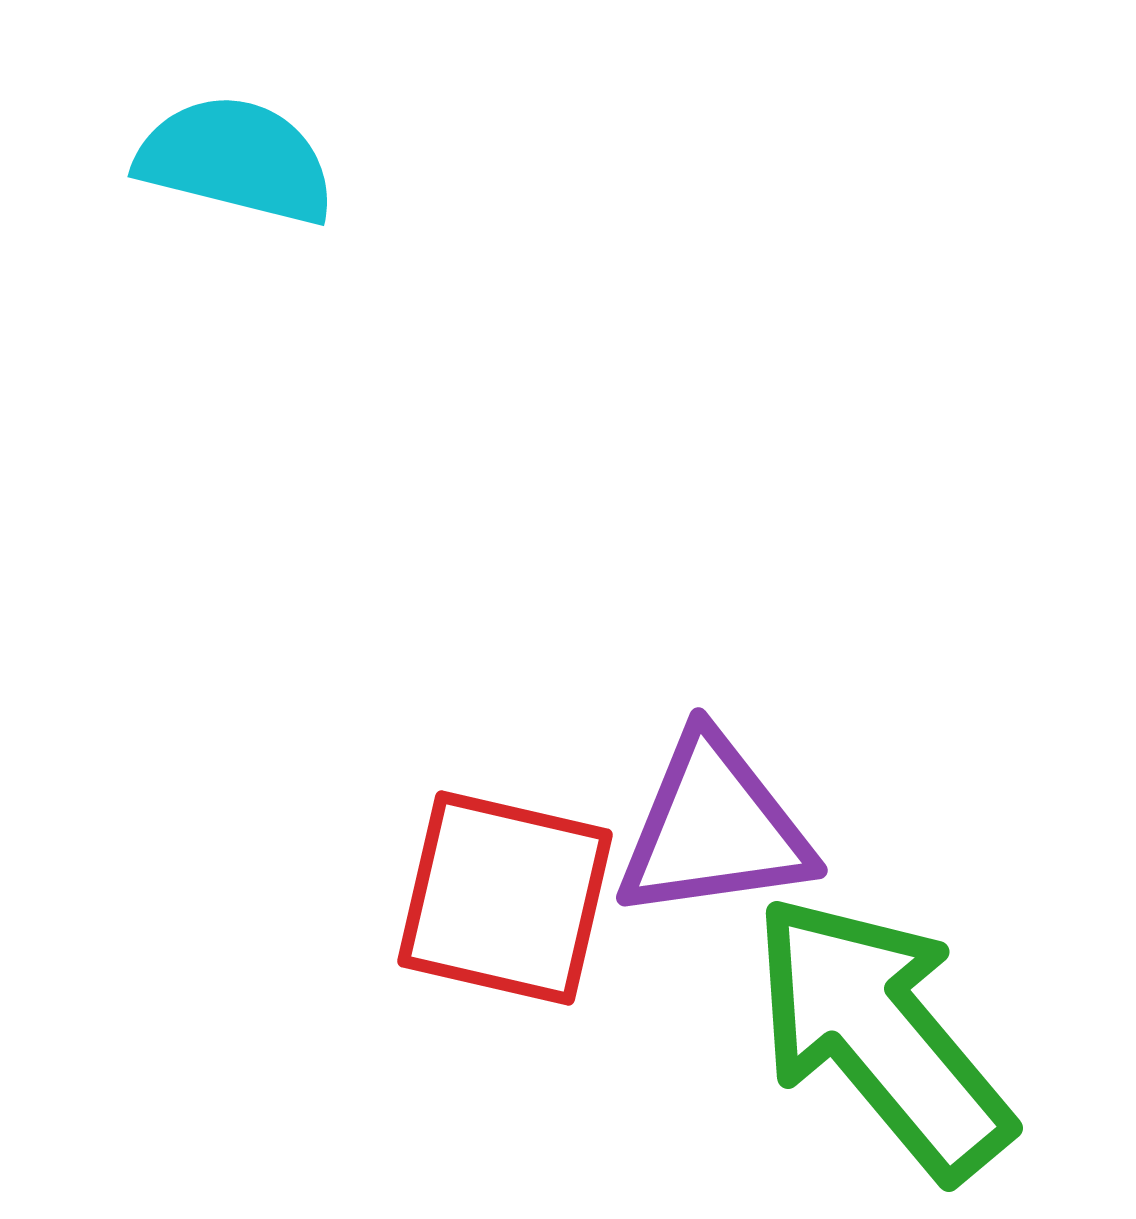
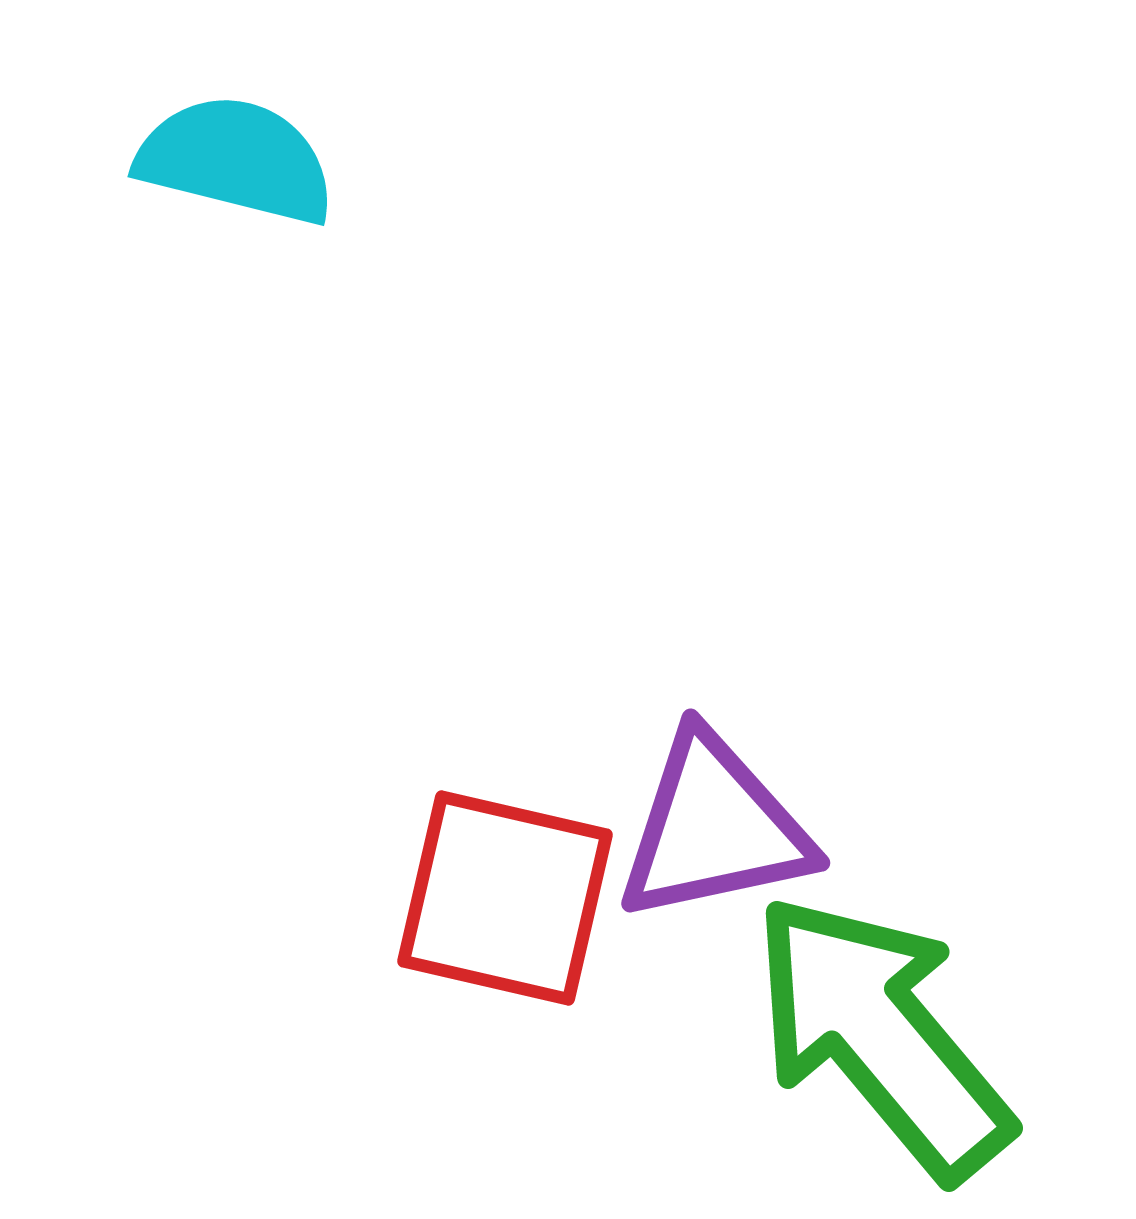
purple triangle: rotated 4 degrees counterclockwise
